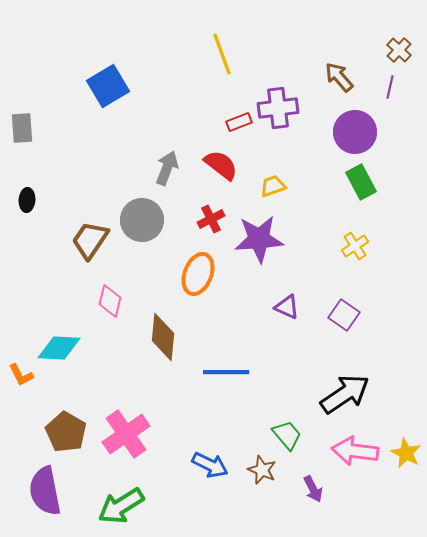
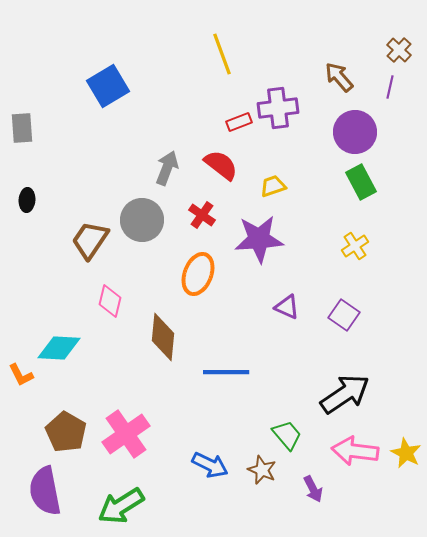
red cross: moved 9 px left, 4 px up; rotated 28 degrees counterclockwise
